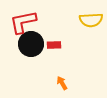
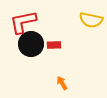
yellow semicircle: rotated 15 degrees clockwise
